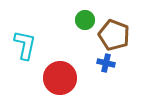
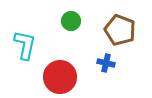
green circle: moved 14 px left, 1 px down
brown pentagon: moved 6 px right, 5 px up
red circle: moved 1 px up
